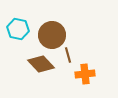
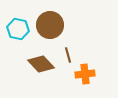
brown circle: moved 2 px left, 10 px up
